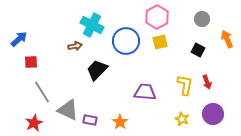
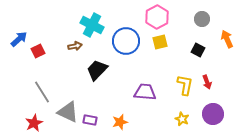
red square: moved 7 px right, 11 px up; rotated 24 degrees counterclockwise
gray triangle: moved 2 px down
orange star: rotated 21 degrees clockwise
